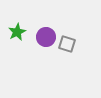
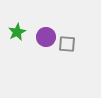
gray square: rotated 12 degrees counterclockwise
